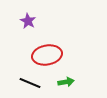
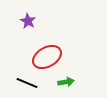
red ellipse: moved 2 px down; rotated 20 degrees counterclockwise
black line: moved 3 px left
